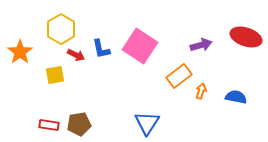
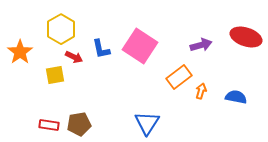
red arrow: moved 2 px left, 2 px down
orange rectangle: moved 1 px down
